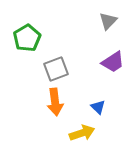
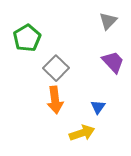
purple trapezoid: rotated 100 degrees counterclockwise
gray square: moved 1 px up; rotated 25 degrees counterclockwise
orange arrow: moved 2 px up
blue triangle: rotated 21 degrees clockwise
